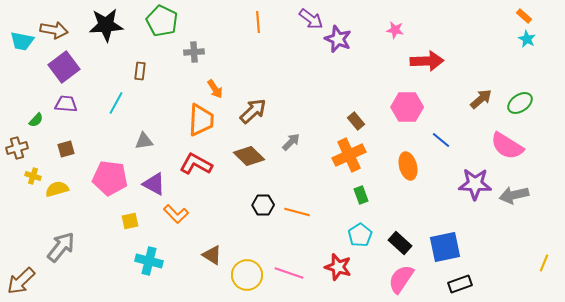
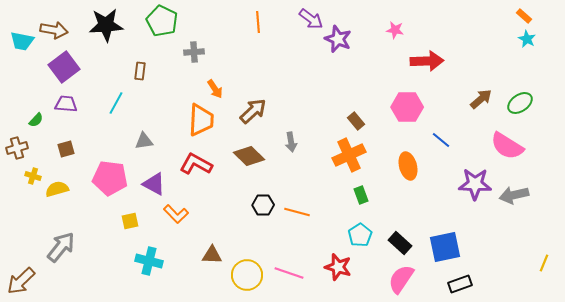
gray arrow at (291, 142): rotated 126 degrees clockwise
brown triangle at (212, 255): rotated 30 degrees counterclockwise
